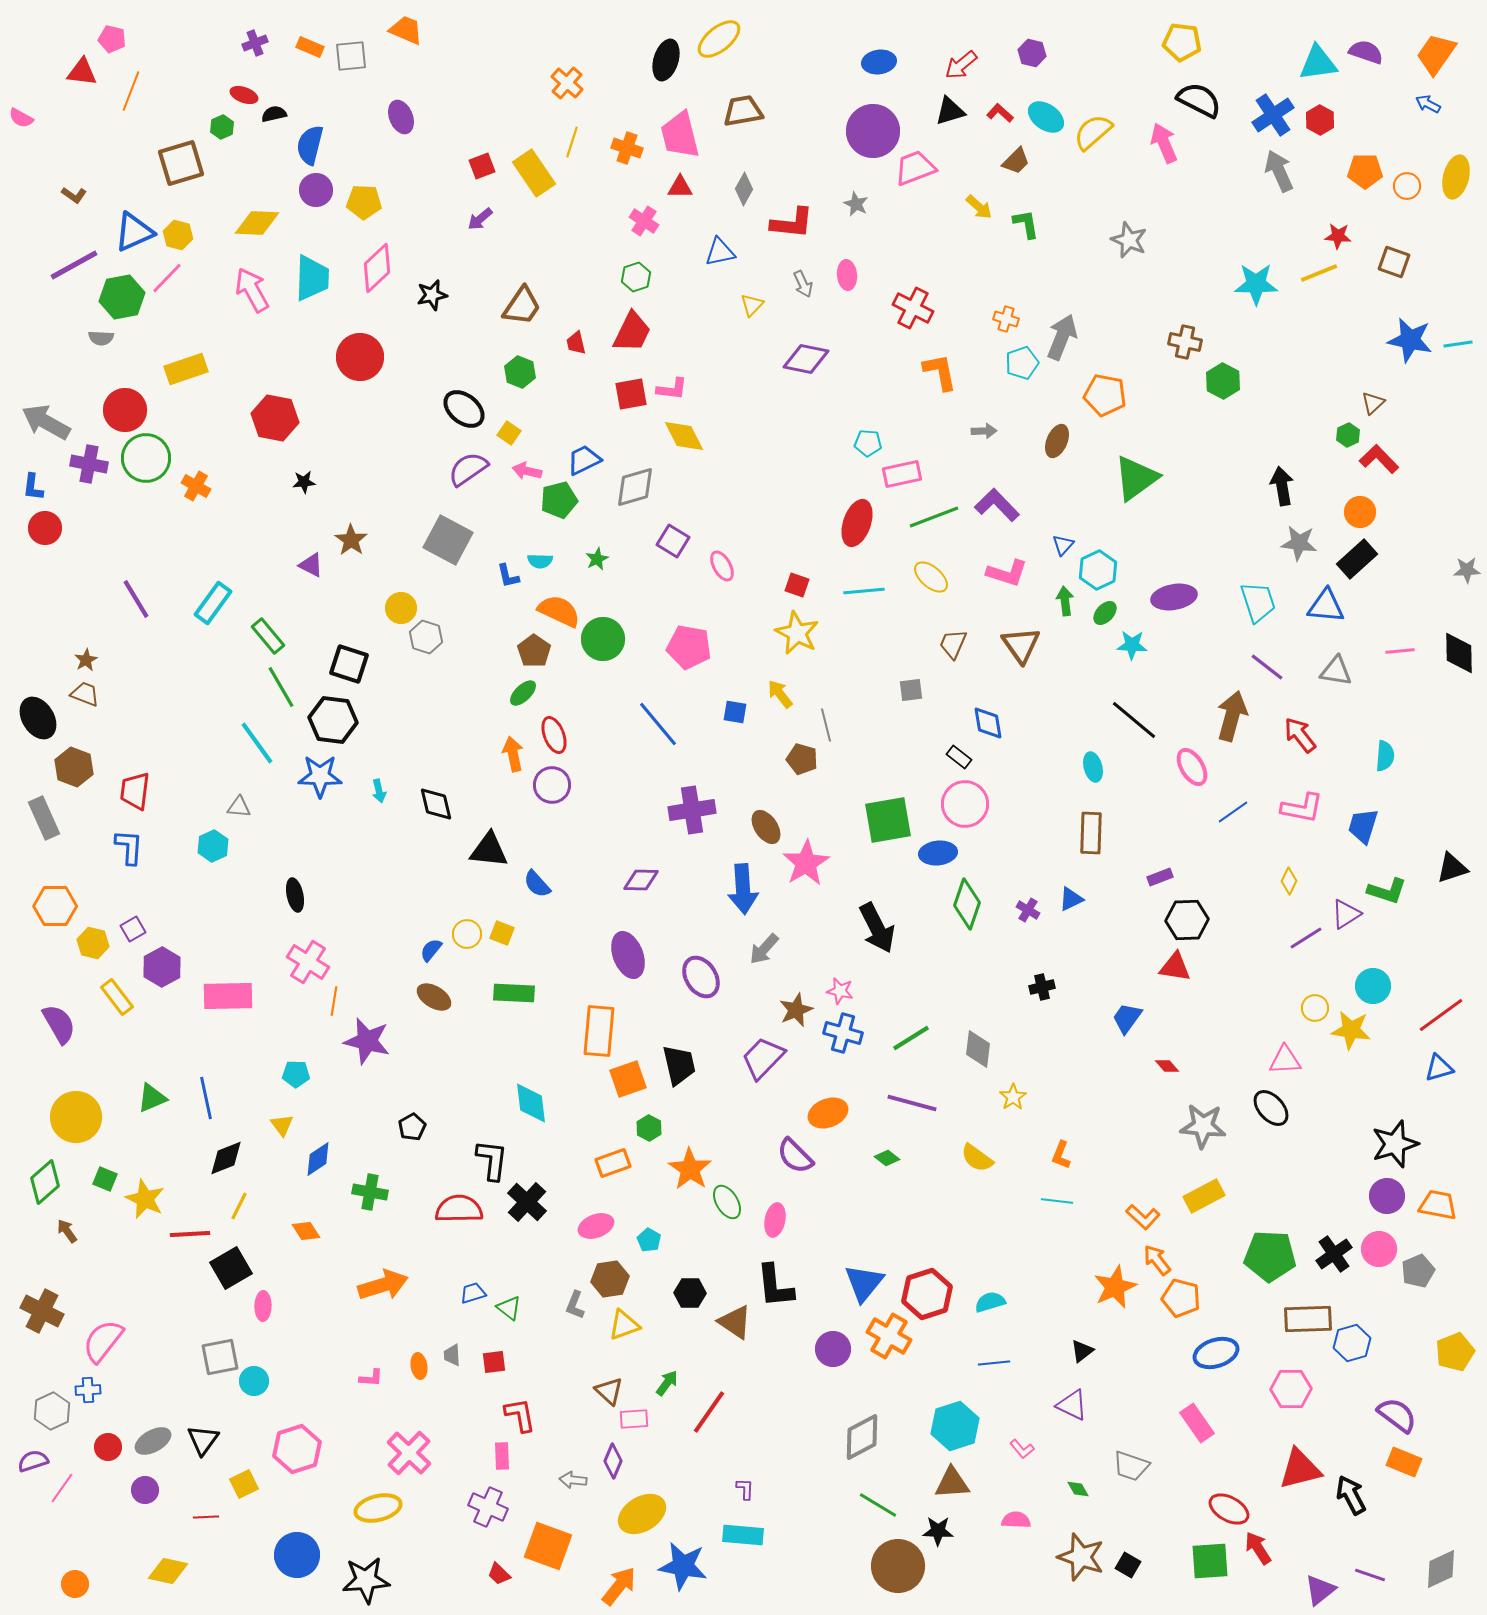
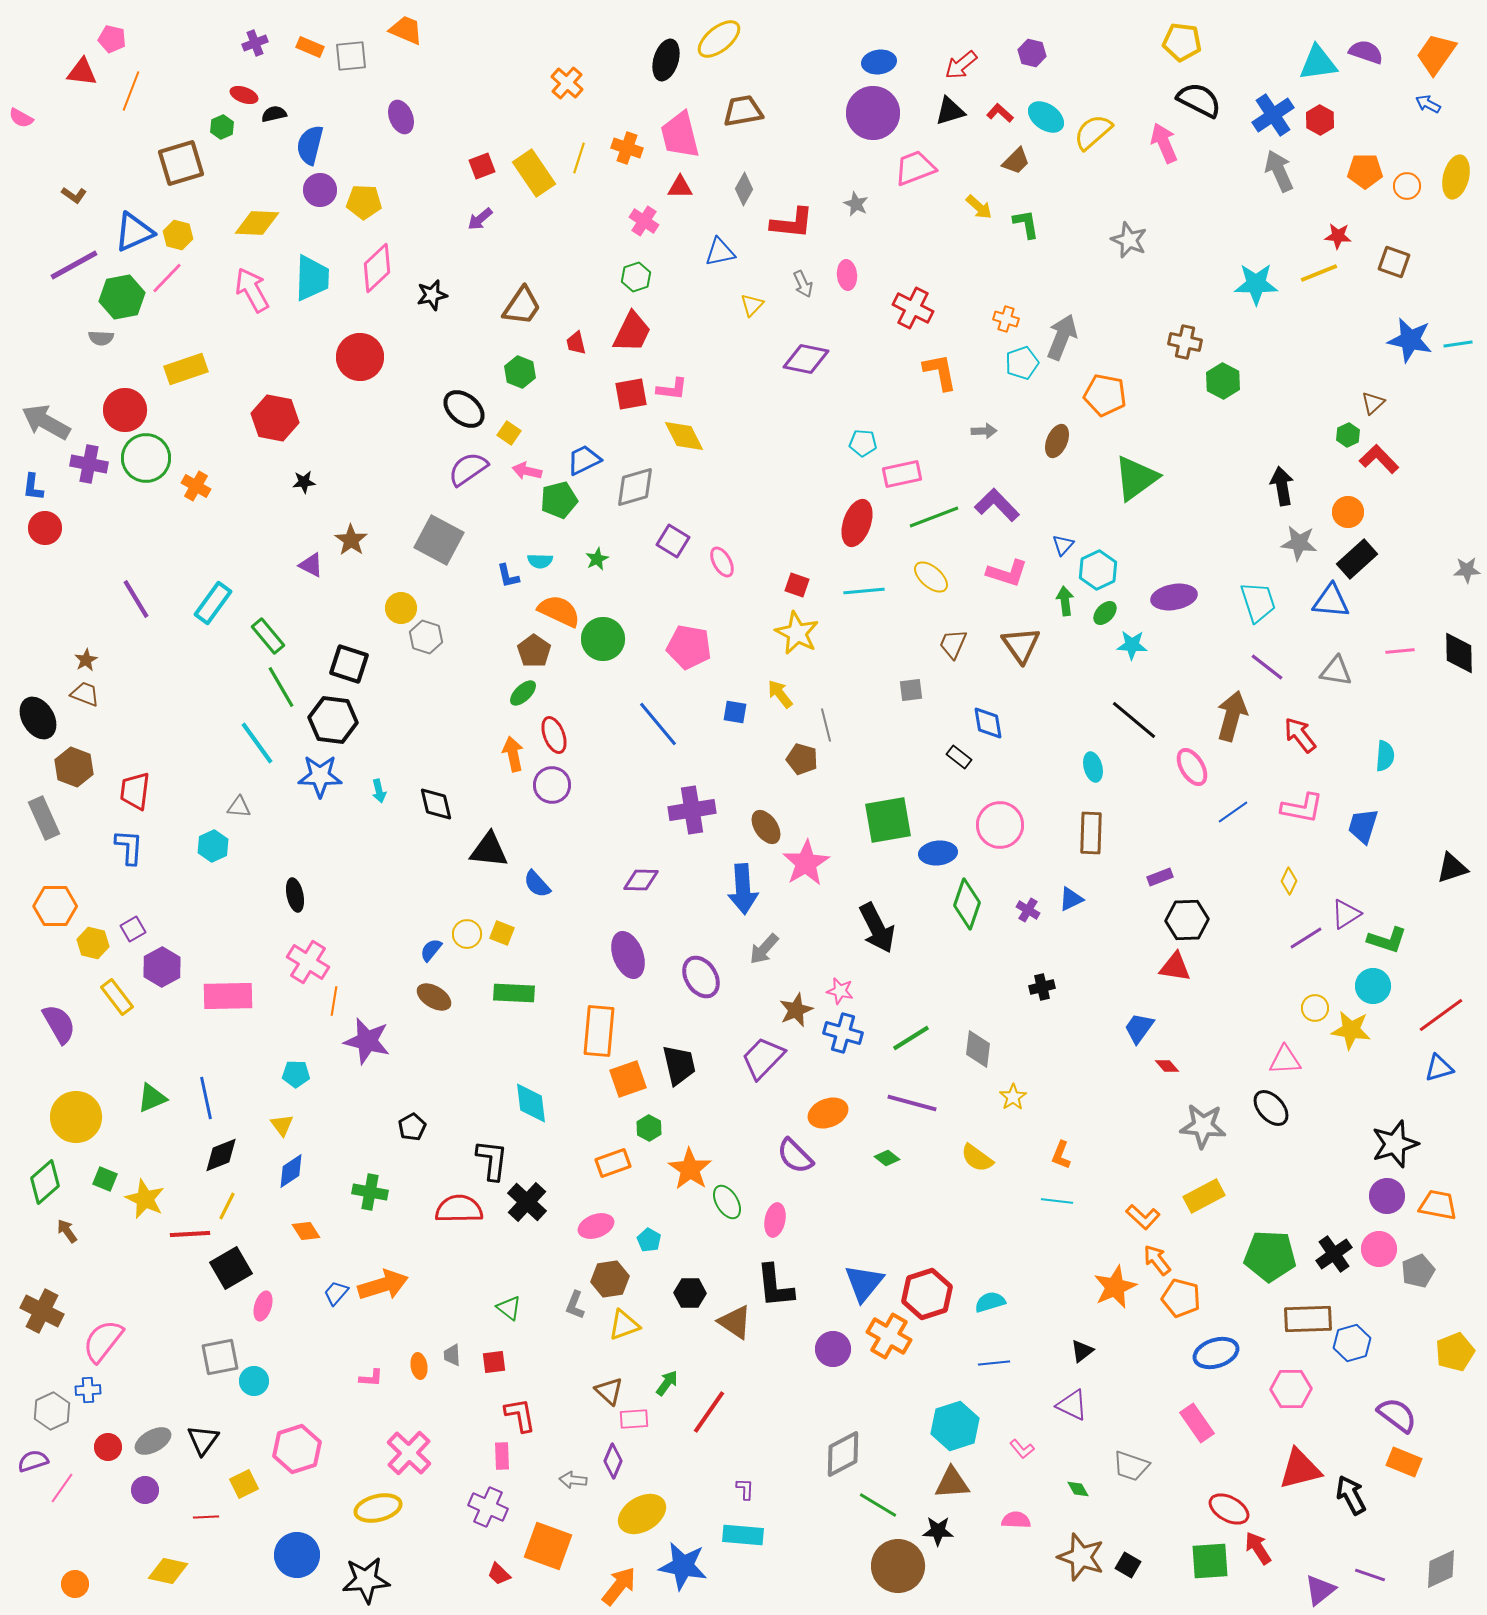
purple circle at (873, 131): moved 18 px up
yellow line at (572, 142): moved 7 px right, 16 px down
purple circle at (316, 190): moved 4 px right
cyan pentagon at (868, 443): moved 5 px left
orange circle at (1360, 512): moved 12 px left
gray square at (448, 540): moved 9 px left
pink ellipse at (722, 566): moved 4 px up
blue triangle at (1326, 606): moved 5 px right, 5 px up
pink circle at (965, 804): moved 35 px right, 21 px down
green L-shape at (1387, 891): moved 49 px down
blue trapezoid at (1127, 1018): moved 12 px right, 10 px down
black diamond at (226, 1158): moved 5 px left, 3 px up
blue diamond at (318, 1159): moved 27 px left, 12 px down
yellow line at (239, 1206): moved 12 px left
blue trapezoid at (473, 1293): moved 137 px left; rotated 32 degrees counterclockwise
pink ellipse at (263, 1306): rotated 16 degrees clockwise
gray diamond at (862, 1437): moved 19 px left, 17 px down
